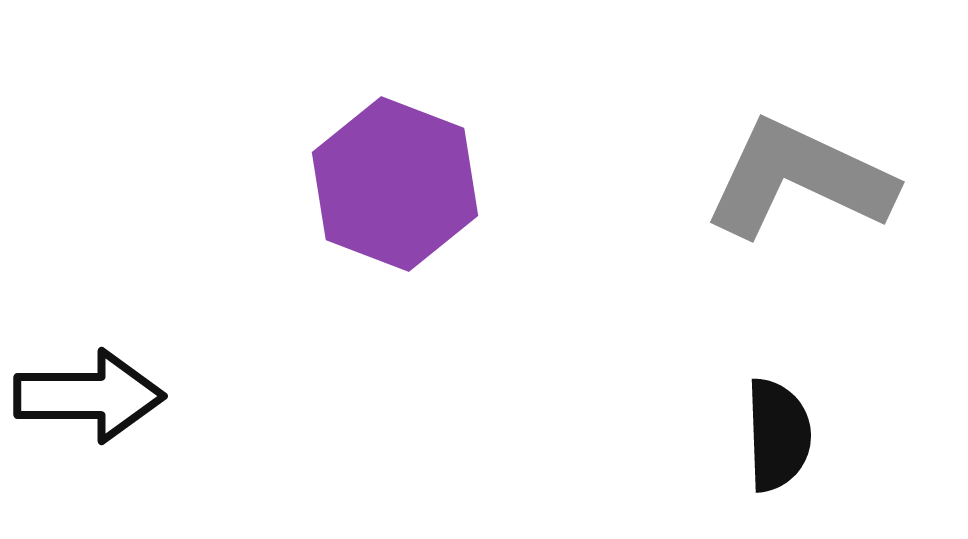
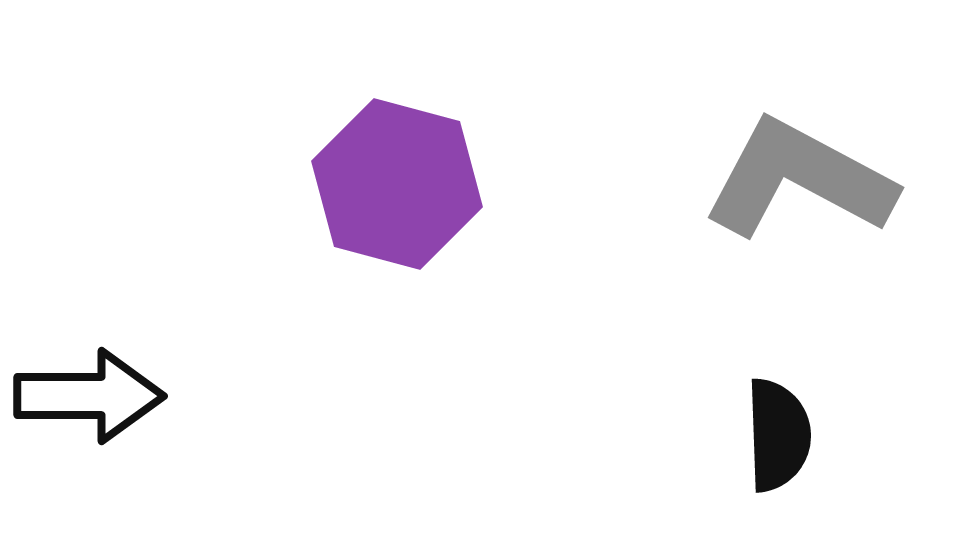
gray L-shape: rotated 3 degrees clockwise
purple hexagon: moved 2 px right; rotated 6 degrees counterclockwise
